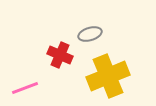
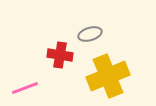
red cross: rotated 15 degrees counterclockwise
